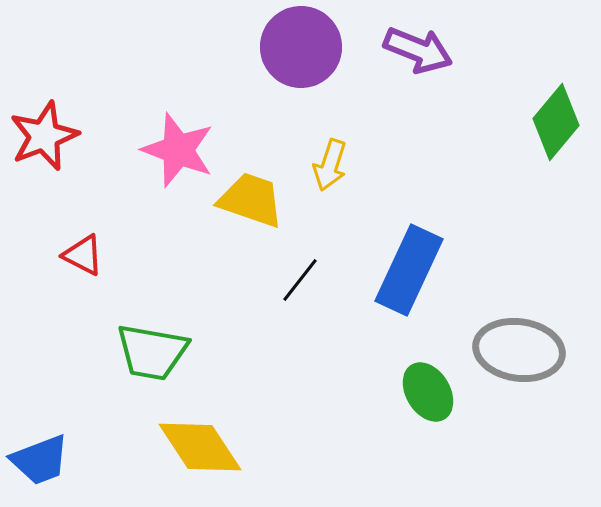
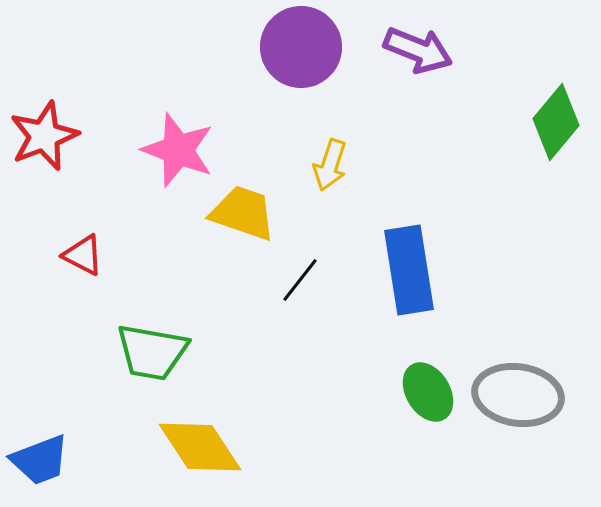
yellow trapezoid: moved 8 px left, 13 px down
blue rectangle: rotated 34 degrees counterclockwise
gray ellipse: moved 1 px left, 45 px down
